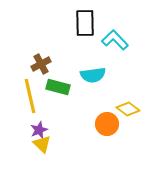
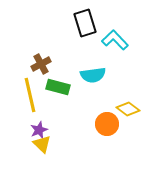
black rectangle: rotated 16 degrees counterclockwise
yellow line: moved 1 px up
